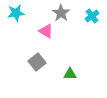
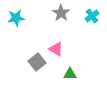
cyan star: moved 5 px down
pink triangle: moved 10 px right, 18 px down
